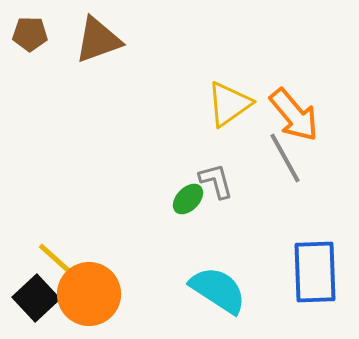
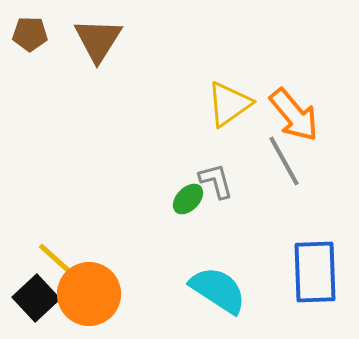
brown triangle: rotated 38 degrees counterclockwise
gray line: moved 1 px left, 3 px down
